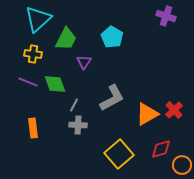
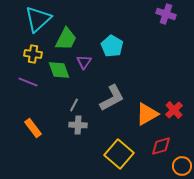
purple cross: moved 2 px up
cyan pentagon: moved 9 px down
green diamond: moved 4 px right, 14 px up
orange rectangle: rotated 30 degrees counterclockwise
red diamond: moved 3 px up
yellow square: rotated 8 degrees counterclockwise
orange circle: moved 1 px down
